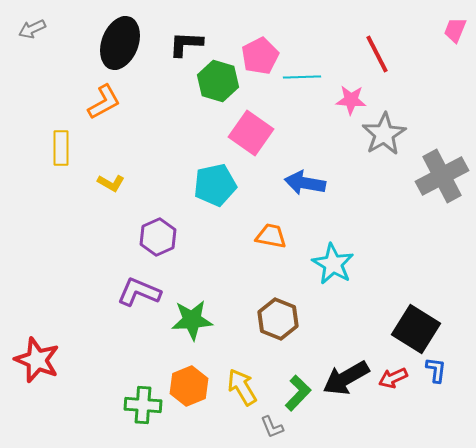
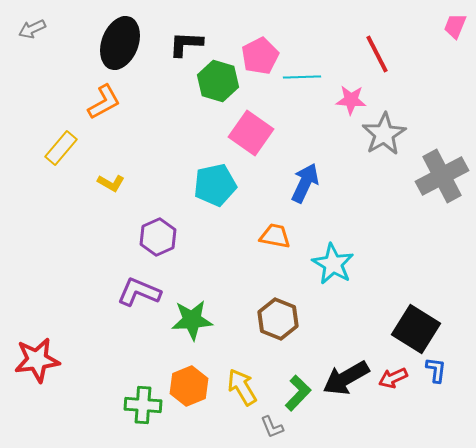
pink trapezoid: moved 4 px up
yellow rectangle: rotated 40 degrees clockwise
blue arrow: rotated 105 degrees clockwise
orange trapezoid: moved 4 px right
red star: rotated 30 degrees counterclockwise
